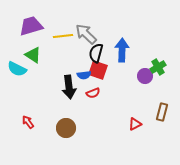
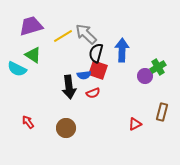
yellow line: rotated 24 degrees counterclockwise
